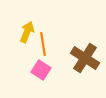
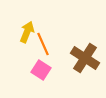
orange line: rotated 15 degrees counterclockwise
